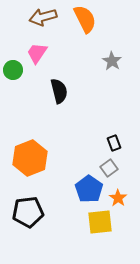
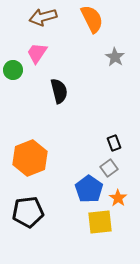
orange semicircle: moved 7 px right
gray star: moved 3 px right, 4 px up
